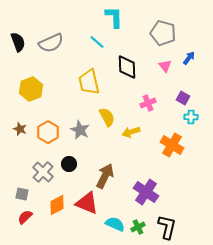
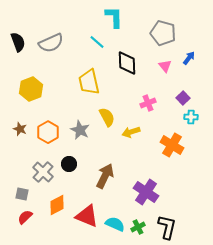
black diamond: moved 4 px up
purple square: rotated 16 degrees clockwise
red triangle: moved 13 px down
